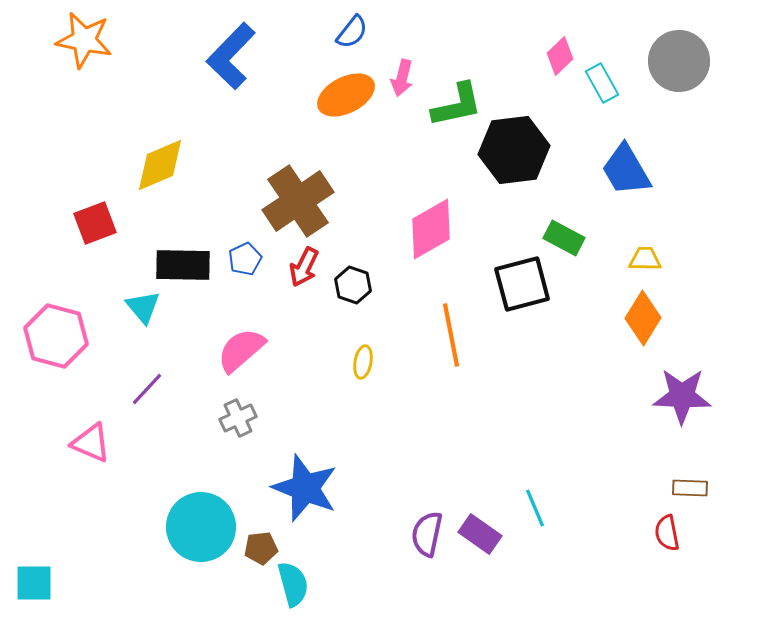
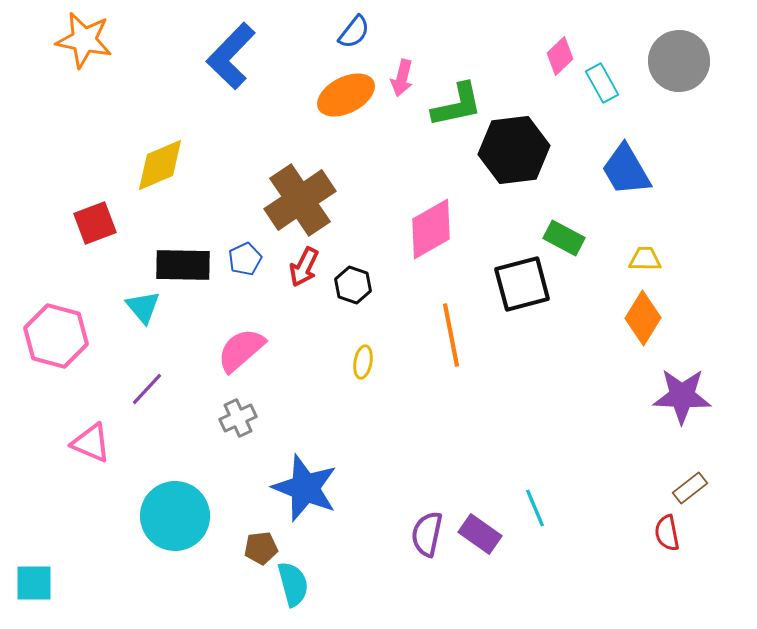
blue semicircle at (352, 32): moved 2 px right
brown cross at (298, 201): moved 2 px right, 1 px up
brown rectangle at (690, 488): rotated 40 degrees counterclockwise
cyan circle at (201, 527): moved 26 px left, 11 px up
